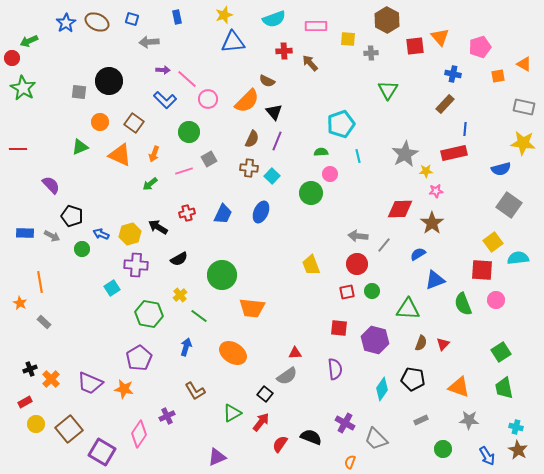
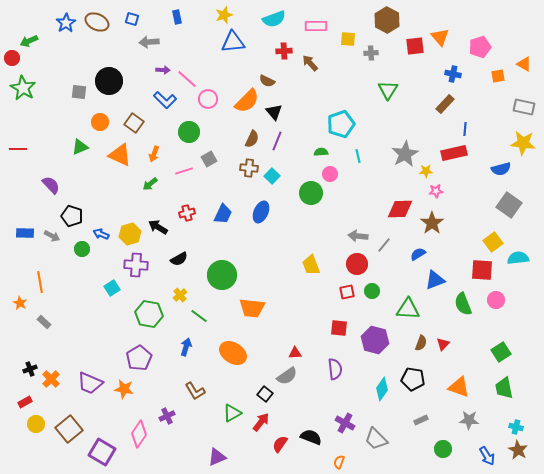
orange semicircle at (350, 462): moved 11 px left
